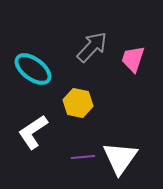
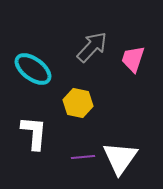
white L-shape: moved 1 px right, 1 px down; rotated 129 degrees clockwise
